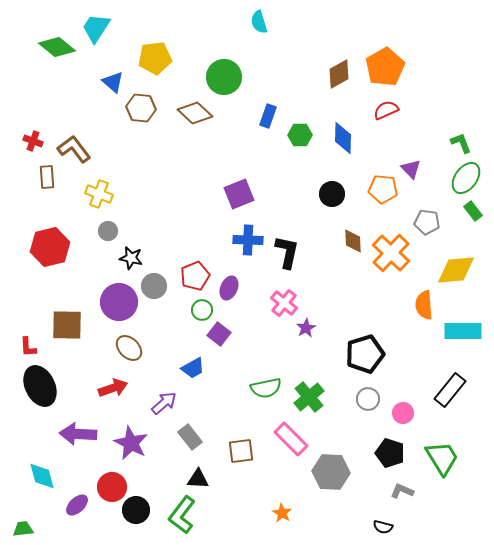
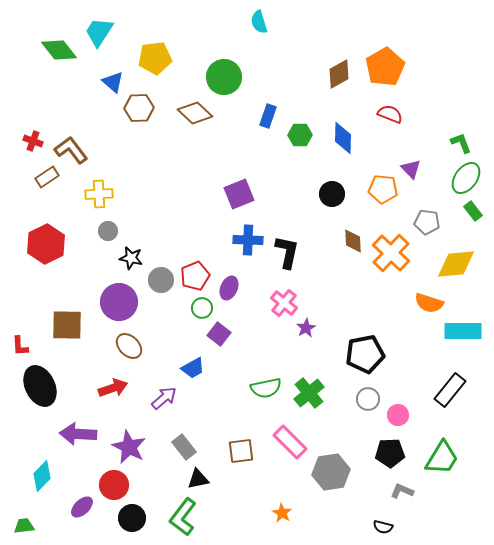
cyan trapezoid at (96, 28): moved 3 px right, 4 px down
green diamond at (57, 47): moved 2 px right, 3 px down; rotated 12 degrees clockwise
brown hexagon at (141, 108): moved 2 px left; rotated 8 degrees counterclockwise
red semicircle at (386, 110): moved 4 px right, 4 px down; rotated 45 degrees clockwise
brown L-shape at (74, 149): moved 3 px left, 1 px down
brown rectangle at (47, 177): rotated 60 degrees clockwise
yellow cross at (99, 194): rotated 24 degrees counterclockwise
red hexagon at (50, 247): moved 4 px left, 3 px up; rotated 12 degrees counterclockwise
yellow diamond at (456, 270): moved 6 px up
gray circle at (154, 286): moved 7 px right, 6 px up
orange semicircle at (424, 305): moved 5 px right, 2 px up; rotated 68 degrees counterclockwise
green circle at (202, 310): moved 2 px up
red L-shape at (28, 347): moved 8 px left, 1 px up
brown ellipse at (129, 348): moved 2 px up
black pentagon at (365, 354): rotated 6 degrees clockwise
green cross at (309, 397): moved 4 px up
purple arrow at (164, 403): moved 5 px up
pink circle at (403, 413): moved 5 px left, 2 px down
gray rectangle at (190, 437): moved 6 px left, 10 px down
pink rectangle at (291, 439): moved 1 px left, 3 px down
purple star at (131, 443): moved 2 px left, 4 px down
black pentagon at (390, 453): rotated 20 degrees counterclockwise
green trapezoid at (442, 458): rotated 63 degrees clockwise
gray hexagon at (331, 472): rotated 12 degrees counterclockwise
cyan diamond at (42, 476): rotated 60 degrees clockwise
black triangle at (198, 479): rotated 15 degrees counterclockwise
red circle at (112, 487): moved 2 px right, 2 px up
purple ellipse at (77, 505): moved 5 px right, 2 px down
black circle at (136, 510): moved 4 px left, 8 px down
green L-shape at (182, 515): moved 1 px right, 2 px down
green trapezoid at (23, 529): moved 1 px right, 3 px up
